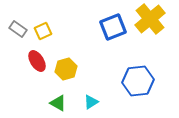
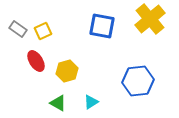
blue square: moved 11 px left, 1 px up; rotated 32 degrees clockwise
red ellipse: moved 1 px left
yellow hexagon: moved 1 px right, 2 px down
